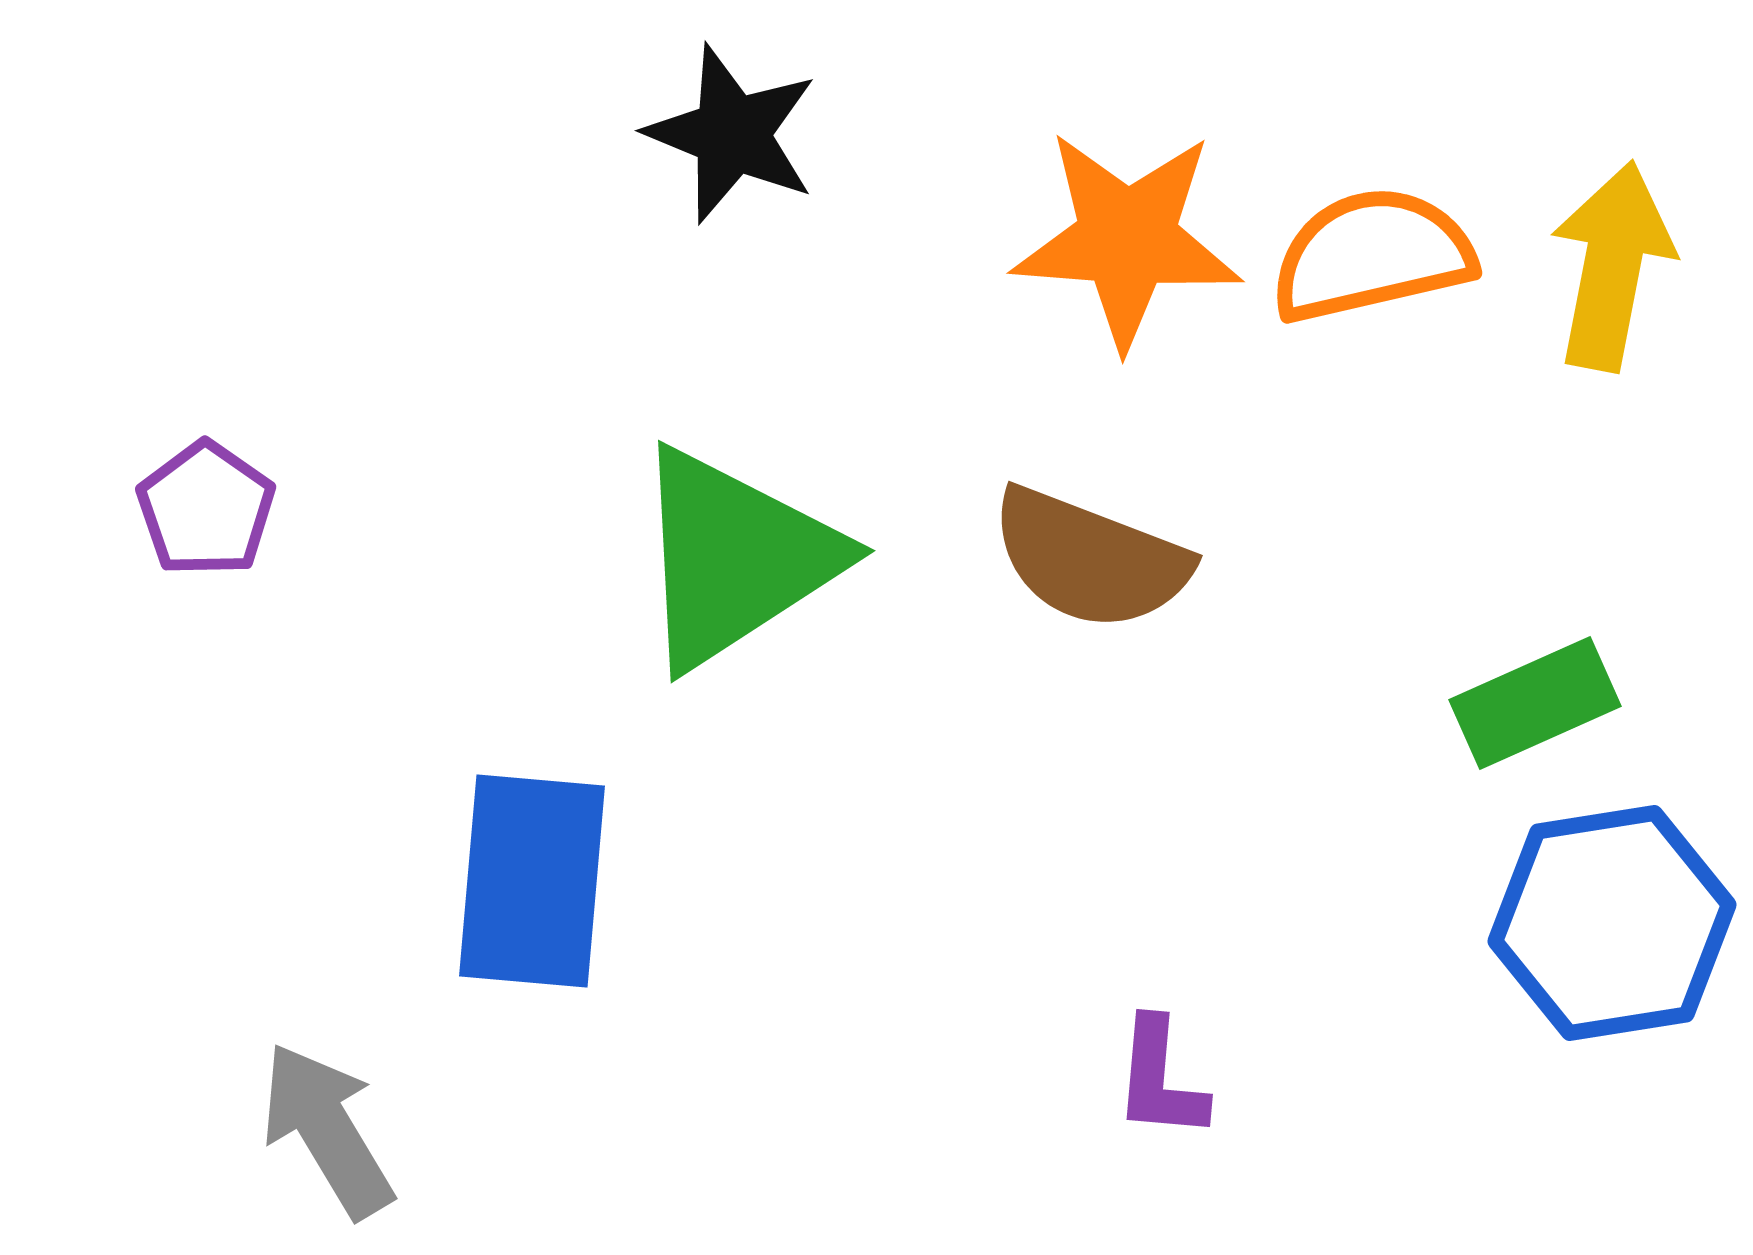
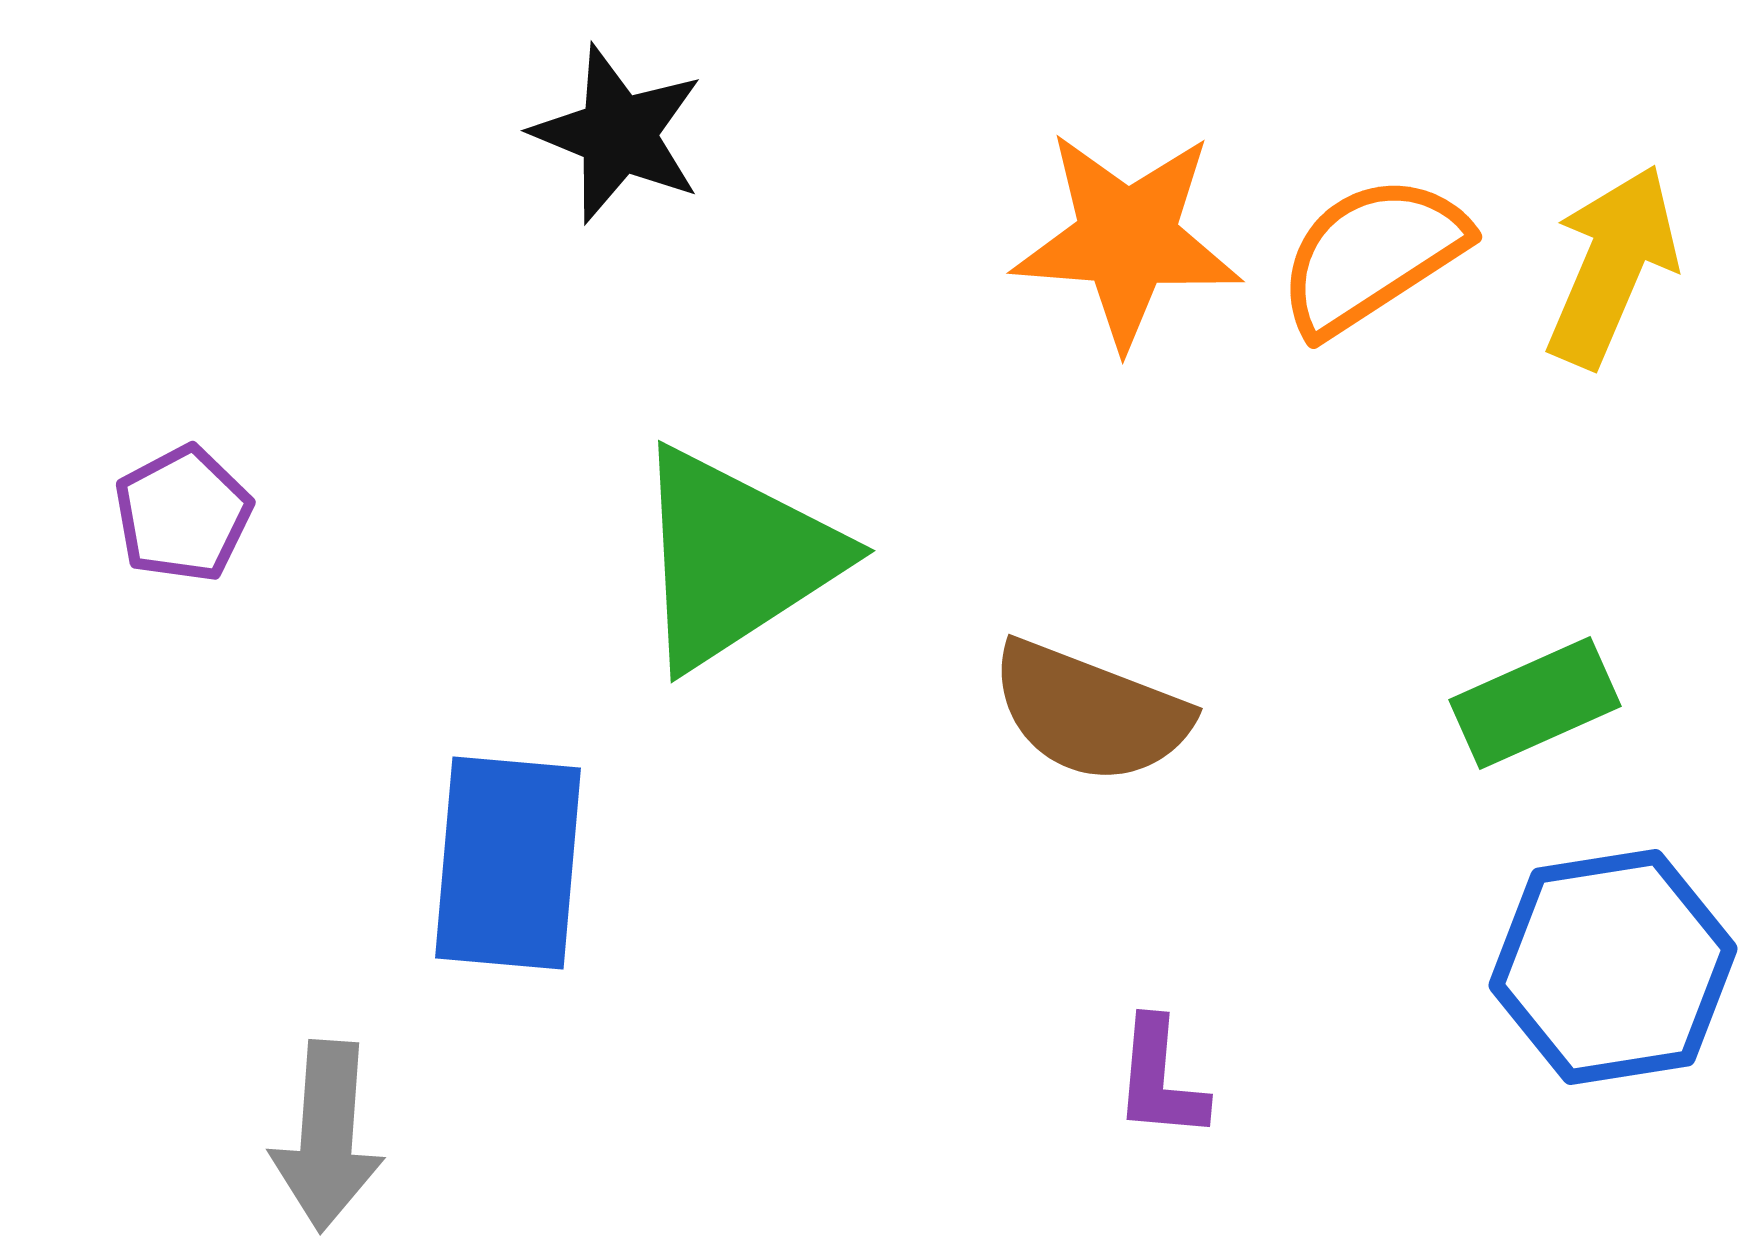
black star: moved 114 px left
orange semicircle: rotated 20 degrees counterclockwise
yellow arrow: rotated 12 degrees clockwise
purple pentagon: moved 23 px left, 5 px down; rotated 9 degrees clockwise
brown semicircle: moved 153 px down
blue rectangle: moved 24 px left, 18 px up
blue hexagon: moved 1 px right, 44 px down
gray arrow: moved 6 px down; rotated 145 degrees counterclockwise
